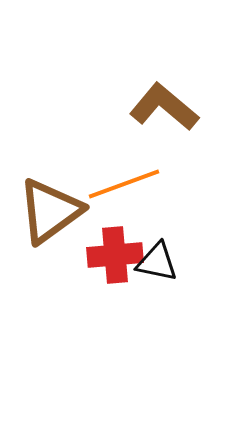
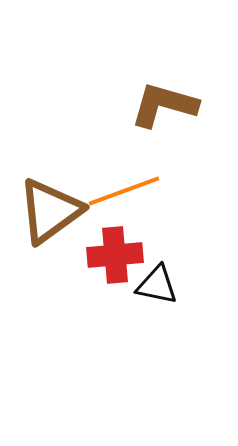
brown L-shape: moved 2 px up; rotated 24 degrees counterclockwise
orange line: moved 7 px down
black triangle: moved 23 px down
